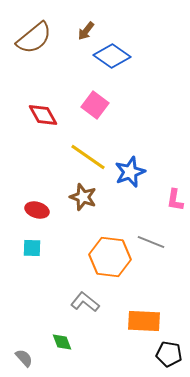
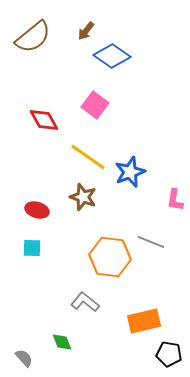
brown semicircle: moved 1 px left, 1 px up
red diamond: moved 1 px right, 5 px down
orange rectangle: rotated 16 degrees counterclockwise
